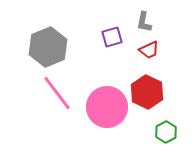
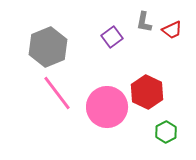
purple square: rotated 20 degrees counterclockwise
red trapezoid: moved 23 px right, 20 px up
